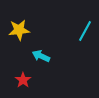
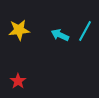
cyan arrow: moved 19 px right, 21 px up
red star: moved 5 px left, 1 px down
